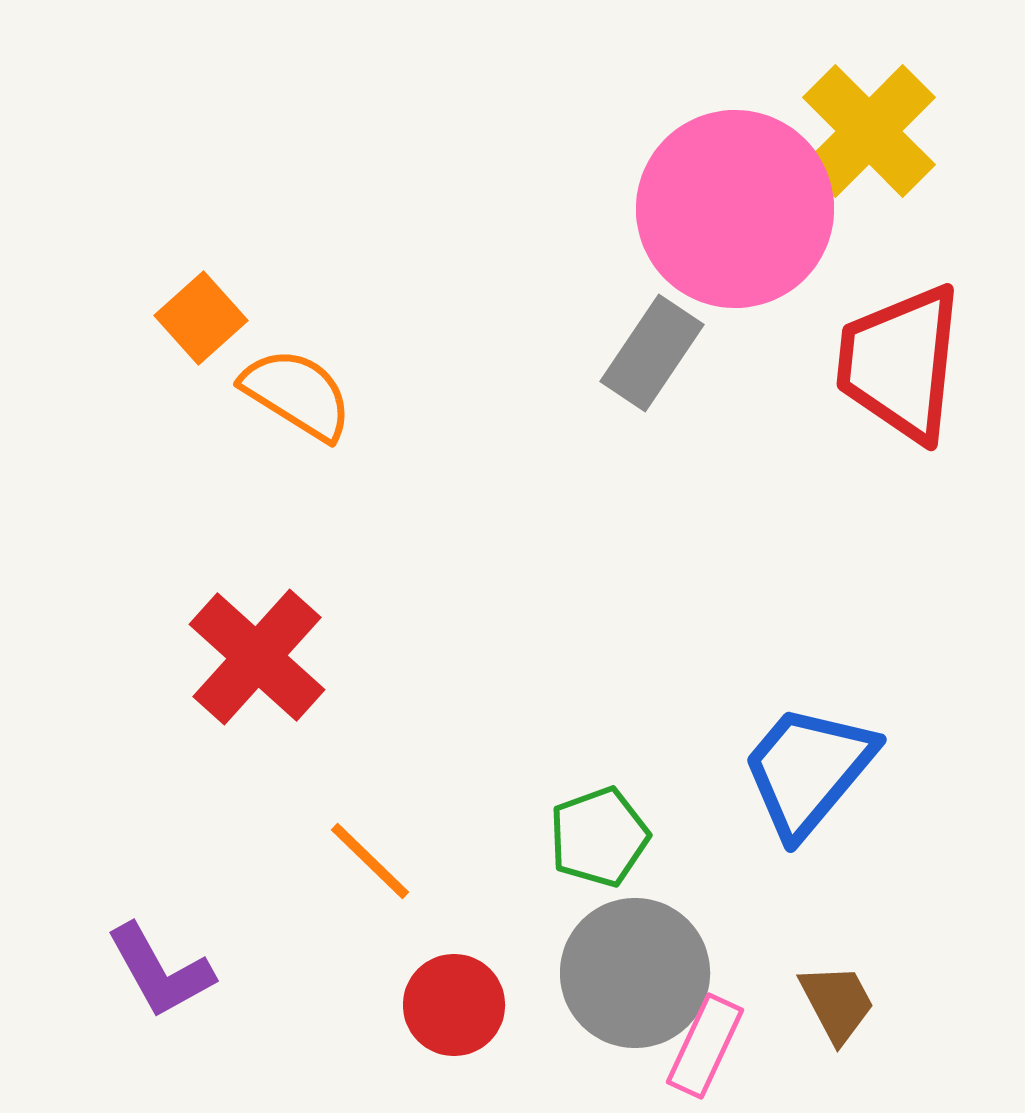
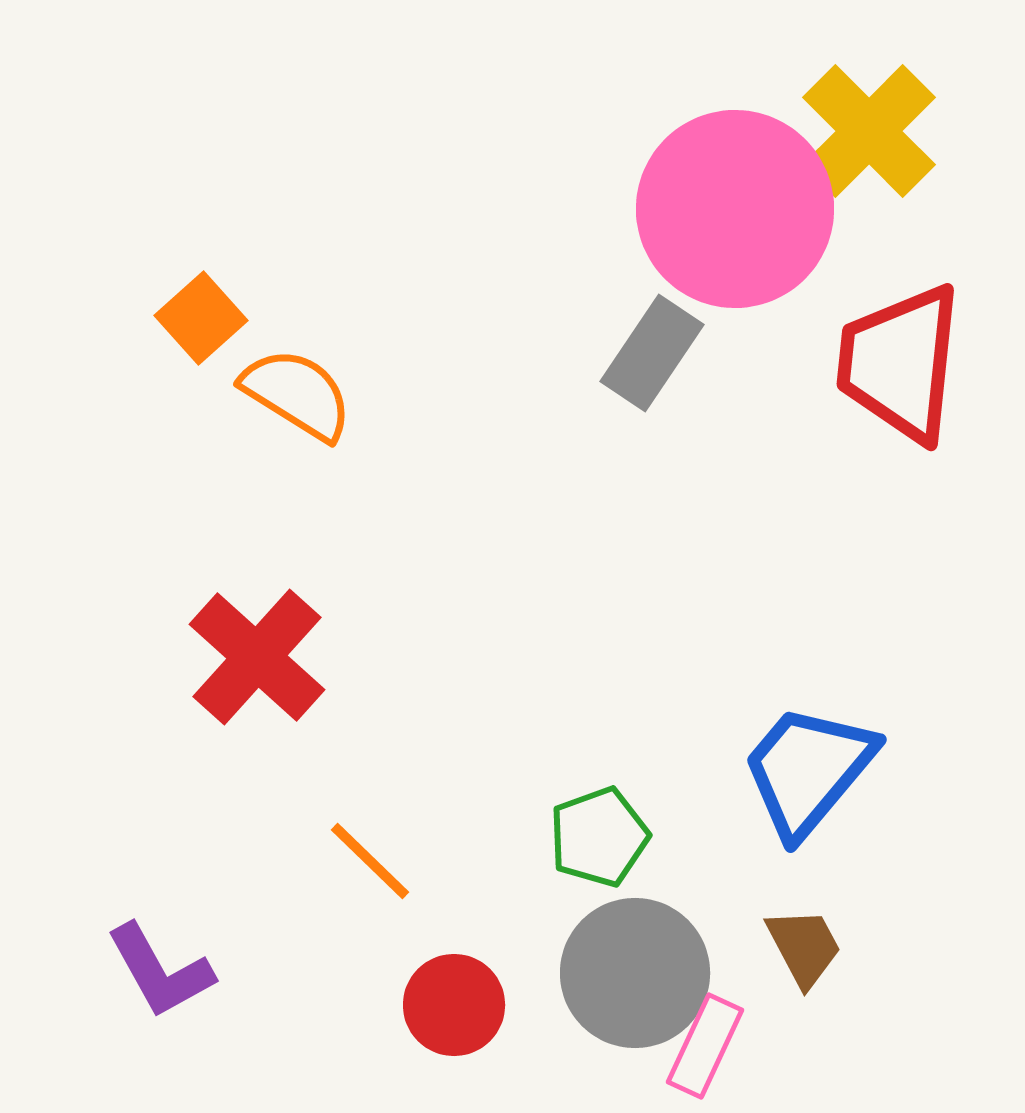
brown trapezoid: moved 33 px left, 56 px up
